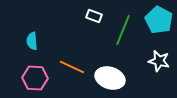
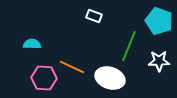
cyan pentagon: moved 1 px down; rotated 8 degrees counterclockwise
green line: moved 6 px right, 16 px down
cyan semicircle: moved 3 px down; rotated 96 degrees clockwise
white star: rotated 15 degrees counterclockwise
pink hexagon: moved 9 px right
